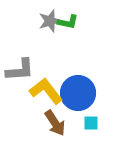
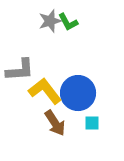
green L-shape: rotated 50 degrees clockwise
yellow L-shape: moved 1 px left
cyan square: moved 1 px right
